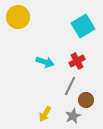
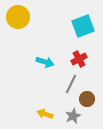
cyan square: rotated 10 degrees clockwise
red cross: moved 2 px right, 2 px up
gray line: moved 1 px right, 2 px up
brown circle: moved 1 px right, 1 px up
yellow arrow: rotated 77 degrees clockwise
